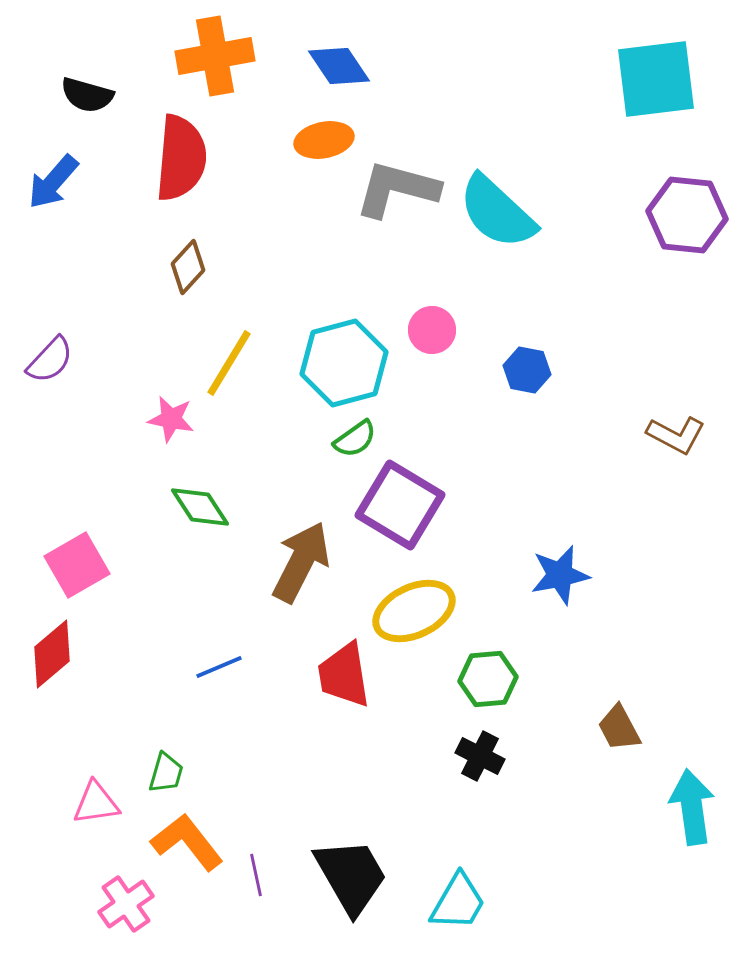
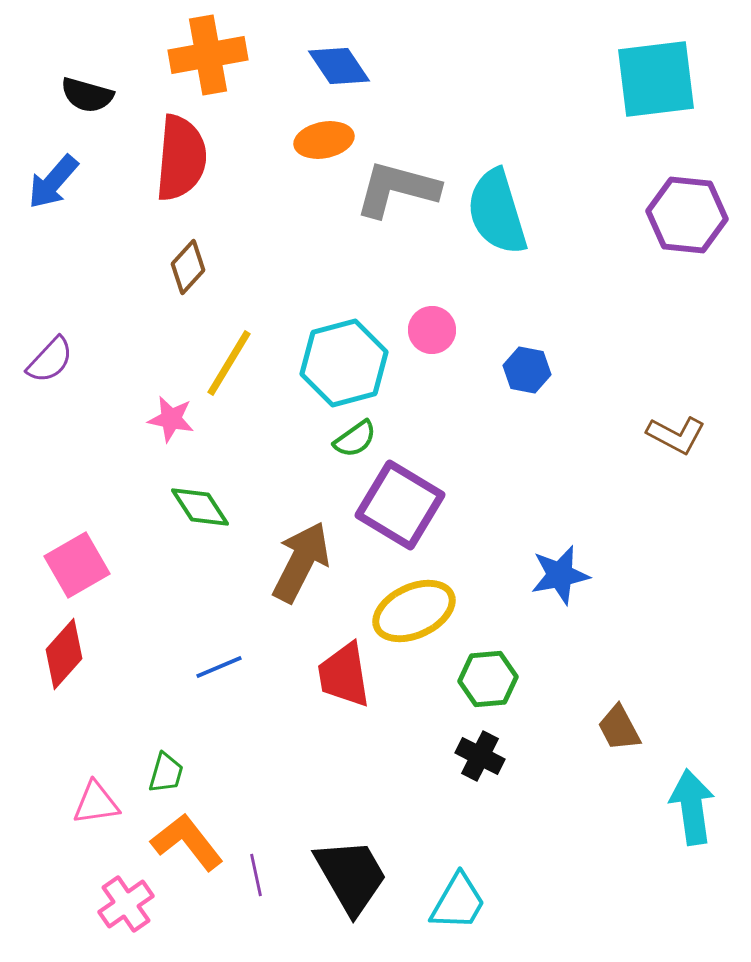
orange cross: moved 7 px left, 1 px up
cyan semicircle: rotated 30 degrees clockwise
red diamond: moved 12 px right; rotated 8 degrees counterclockwise
